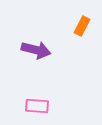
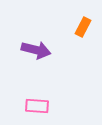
orange rectangle: moved 1 px right, 1 px down
